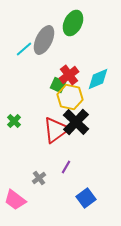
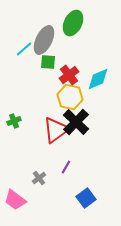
green square: moved 10 px left, 23 px up; rotated 21 degrees counterclockwise
green cross: rotated 24 degrees clockwise
